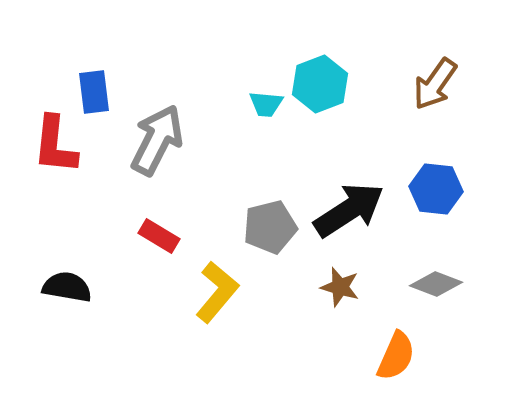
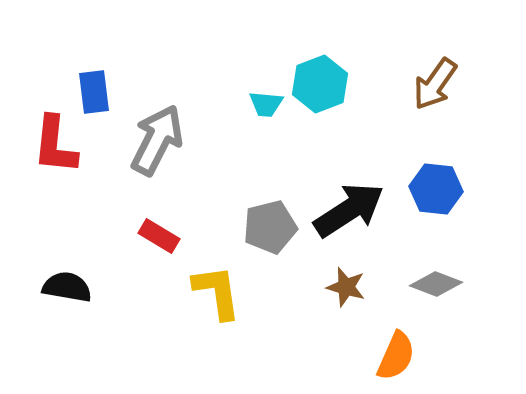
brown star: moved 6 px right
yellow L-shape: rotated 48 degrees counterclockwise
